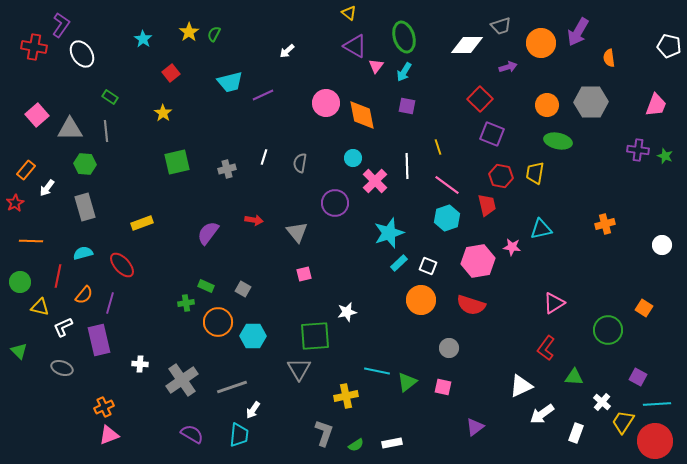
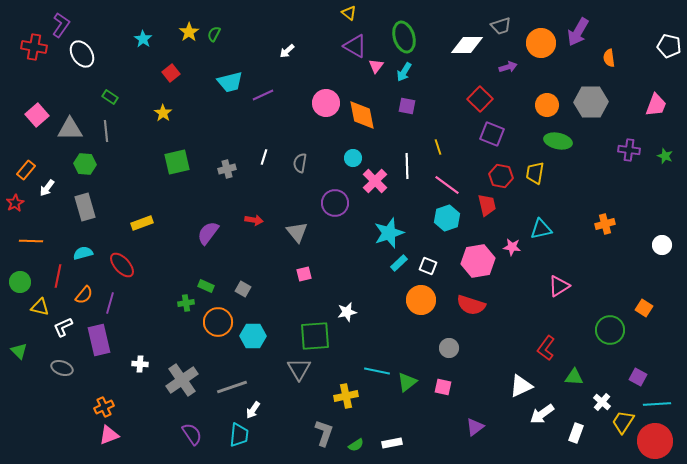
purple cross at (638, 150): moved 9 px left
pink triangle at (554, 303): moved 5 px right, 17 px up
green circle at (608, 330): moved 2 px right
purple semicircle at (192, 434): rotated 25 degrees clockwise
